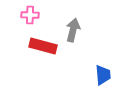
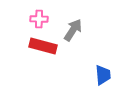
pink cross: moved 9 px right, 4 px down
gray arrow: rotated 20 degrees clockwise
